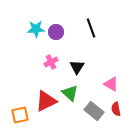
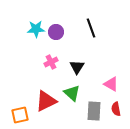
green triangle: moved 2 px right
gray rectangle: rotated 54 degrees clockwise
